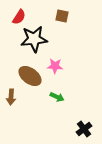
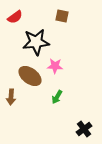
red semicircle: moved 4 px left; rotated 21 degrees clockwise
black star: moved 2 px right, 3 px down
green arrow: rotated 96 degrees clockwise
